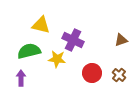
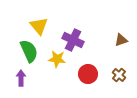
yellow triangle: moved 2 px left, 1 px down; rotated 36 degrees clockwise
green semicircle: rotated 80 degrees clockwise
red circle: moved 4 px left, 1 px down
